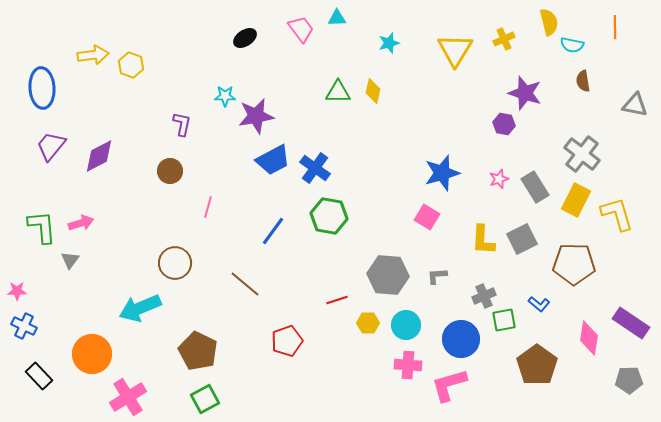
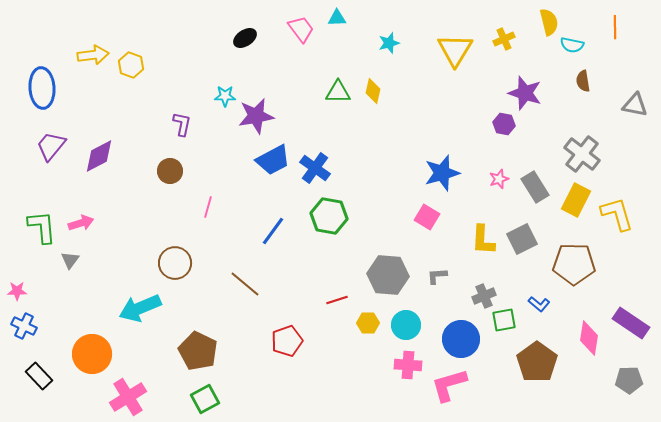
brown pentagon at (537, 365): moved 3 px up
